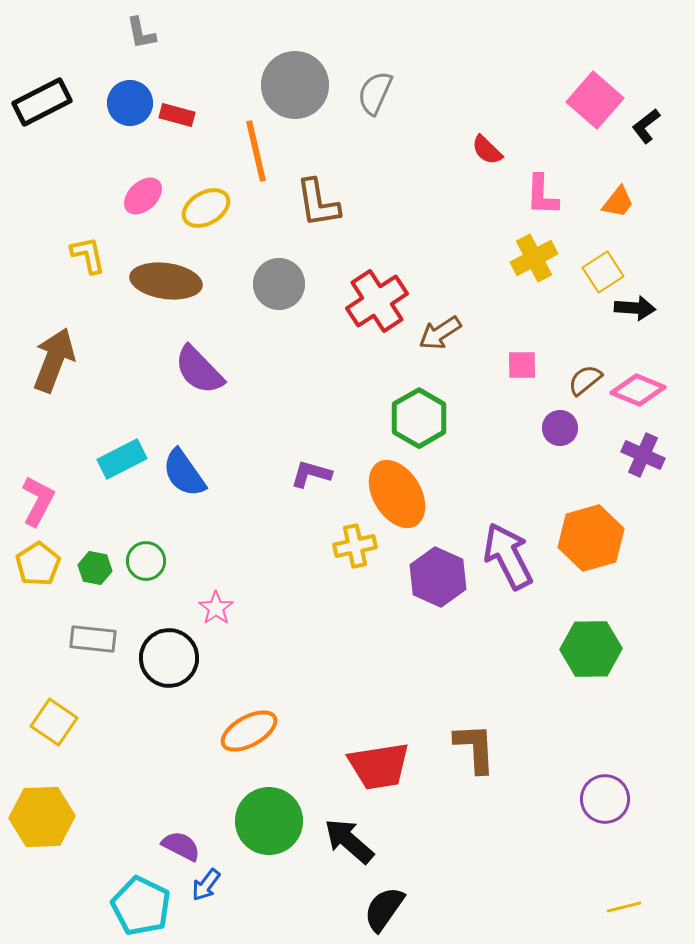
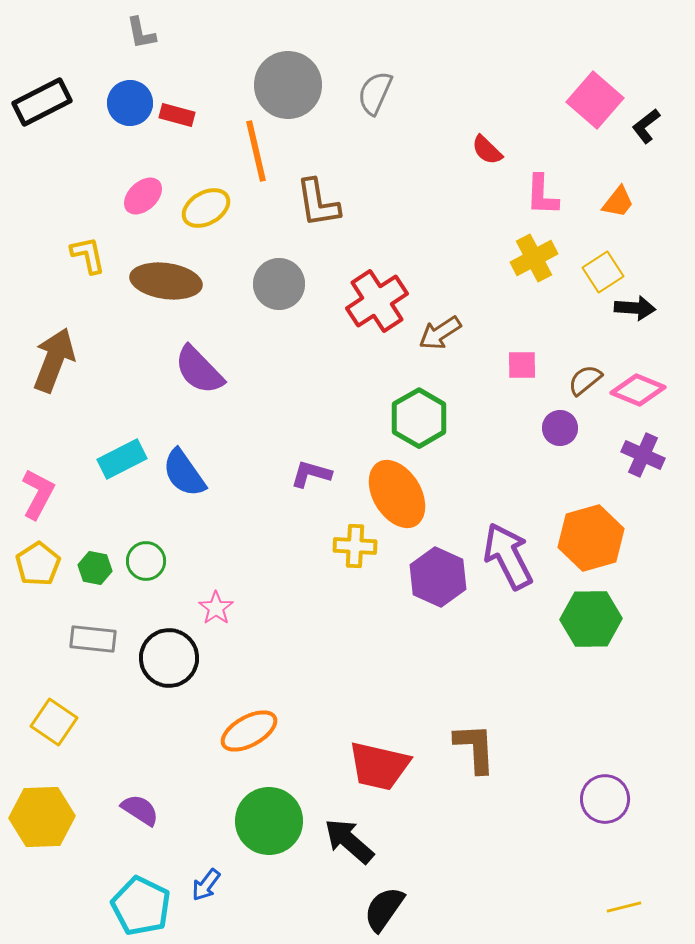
gray circle at (295, 85): moved 7 px left
pink L-shape at (38, 501): moved 7 px up
yellow cross at (355, 546): rotated 15 degrees clockwise
green hexagon at (591, 649): moved 30 px up
red trapezoid at (379, 766): rotated 22 degrees clockwise
purple semicircle at (181, 846): moved 41 px left, 36 px up; rotated 6 degrees clockwise
